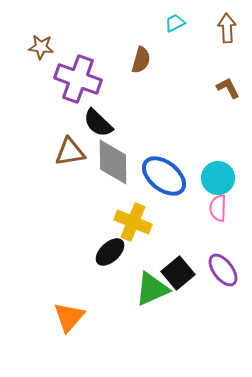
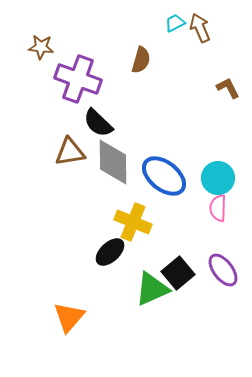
brown arrow: moved 27 px left; rotated 20 degrees counterclockwise
